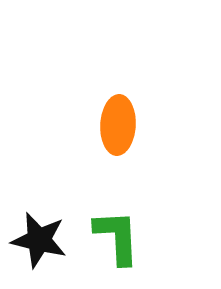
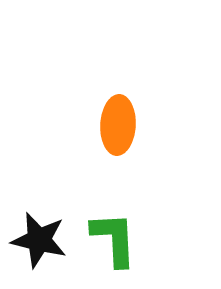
green L-shape: moved 3 px left, 2 px down
